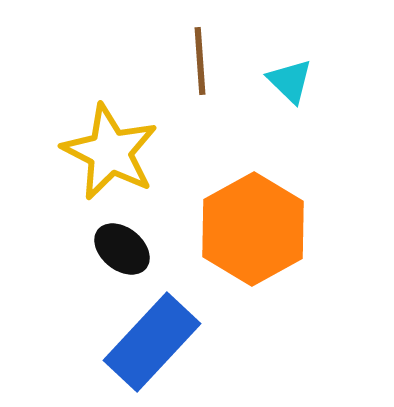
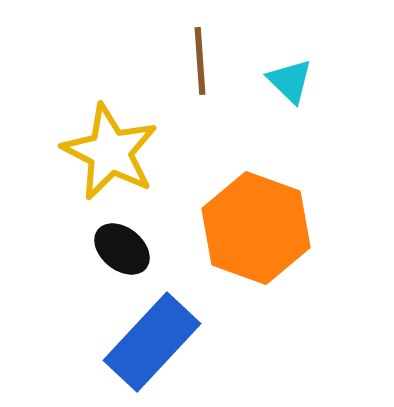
orange hexagon: moved 3 px right, 1 px up; rotated 11 degrees counterclockwise
